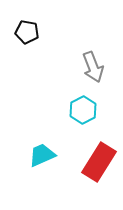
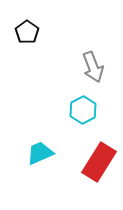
black pentagon: rotated 25 degrees clockwise
cyan trapezoid: moved 2 px left, 2 px up
